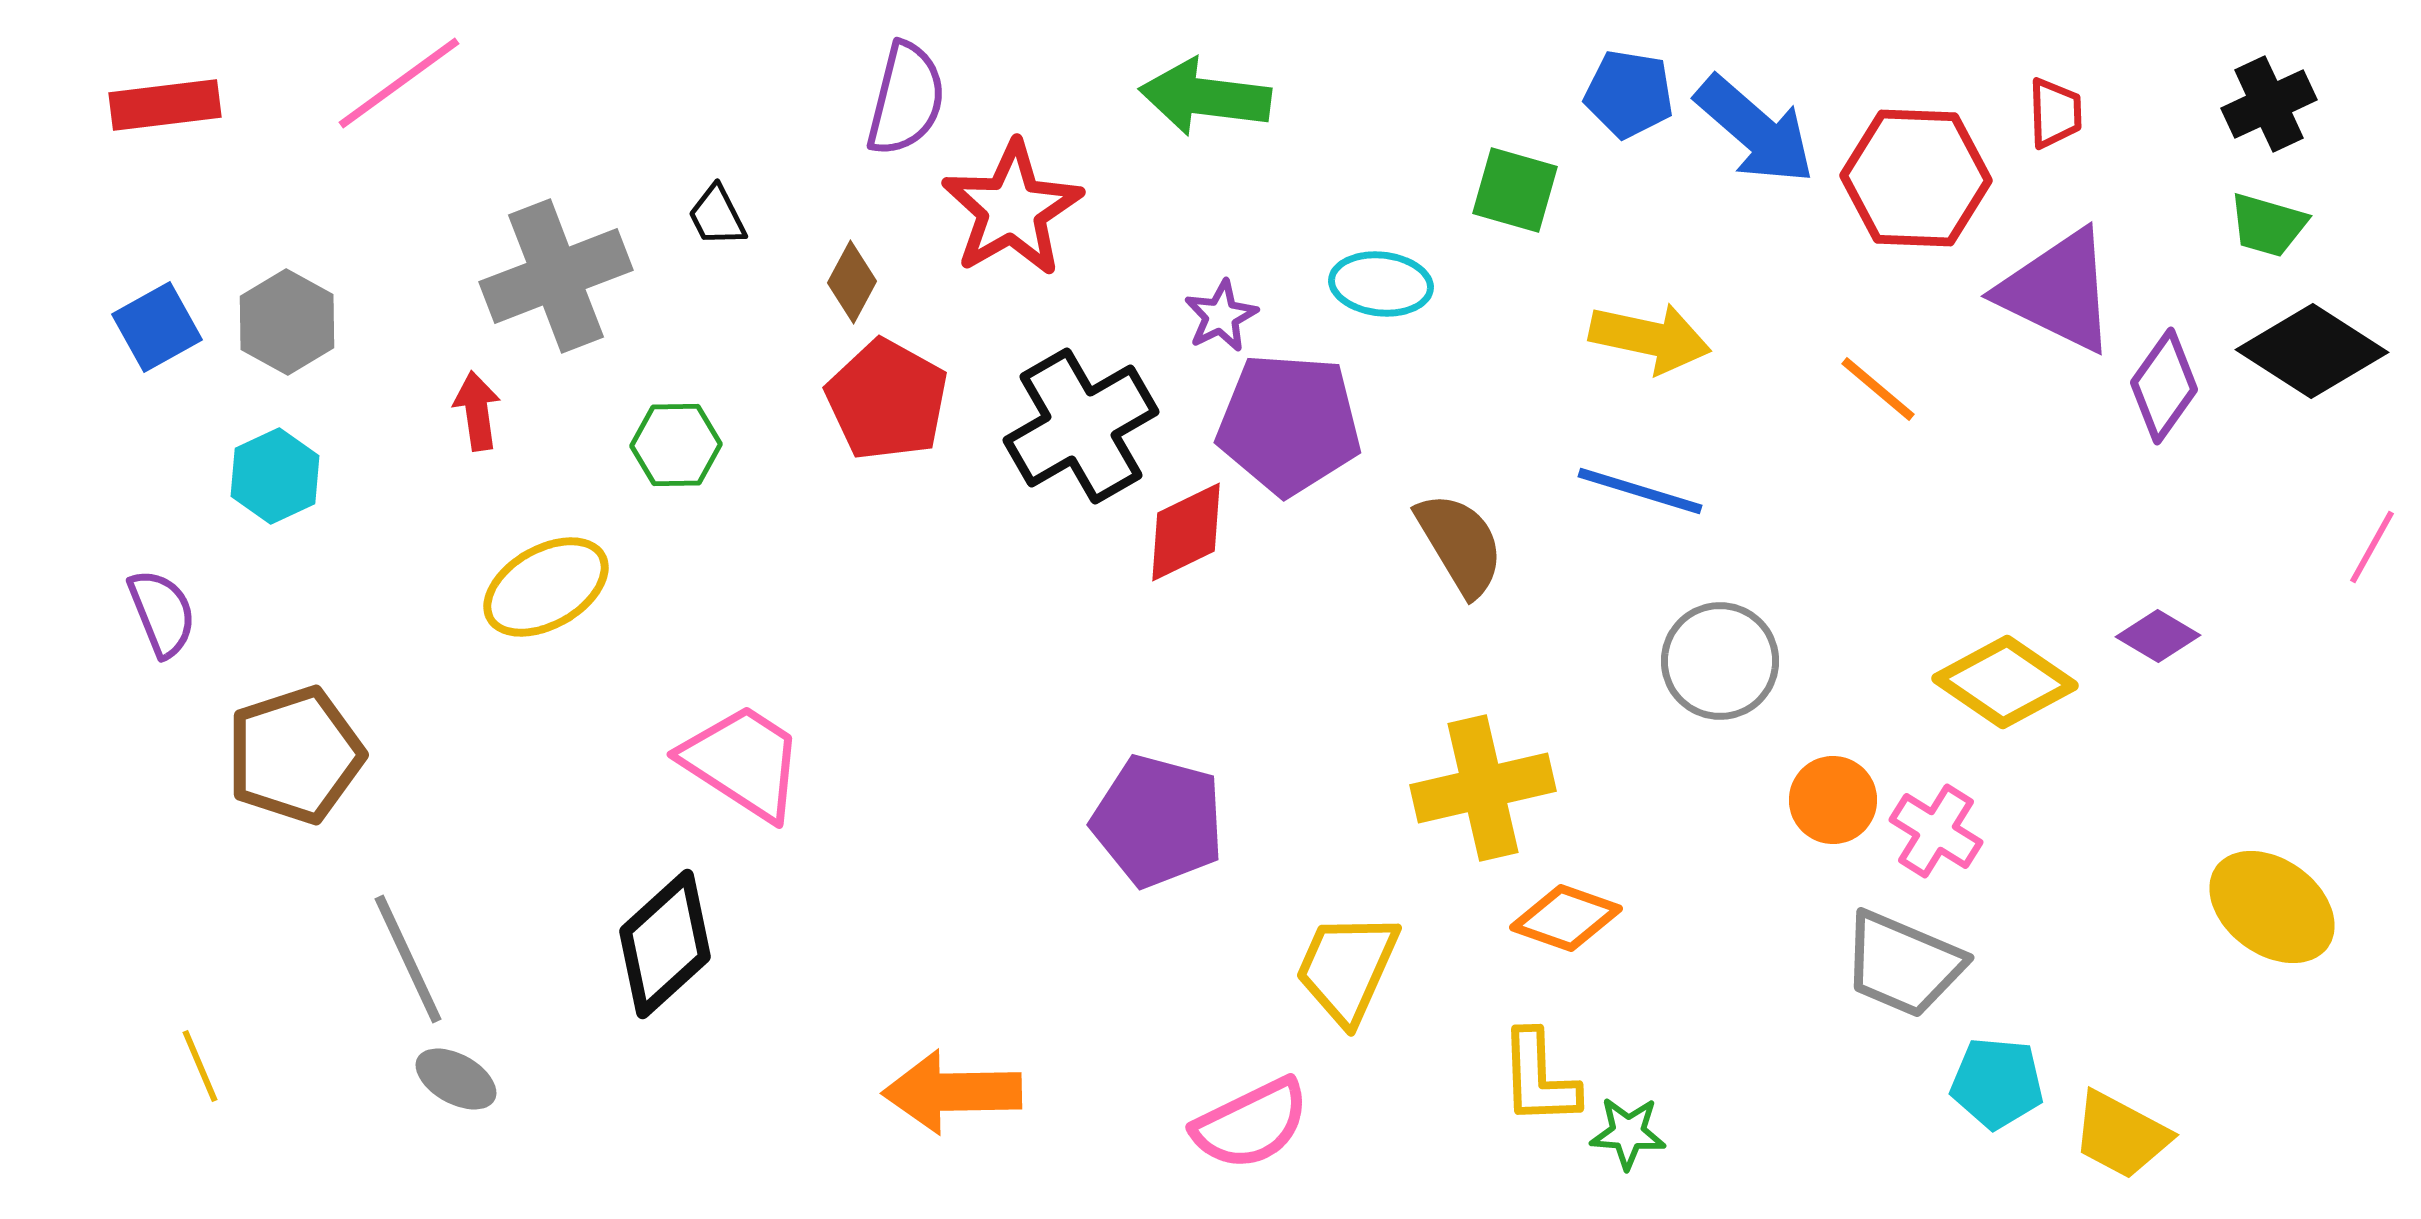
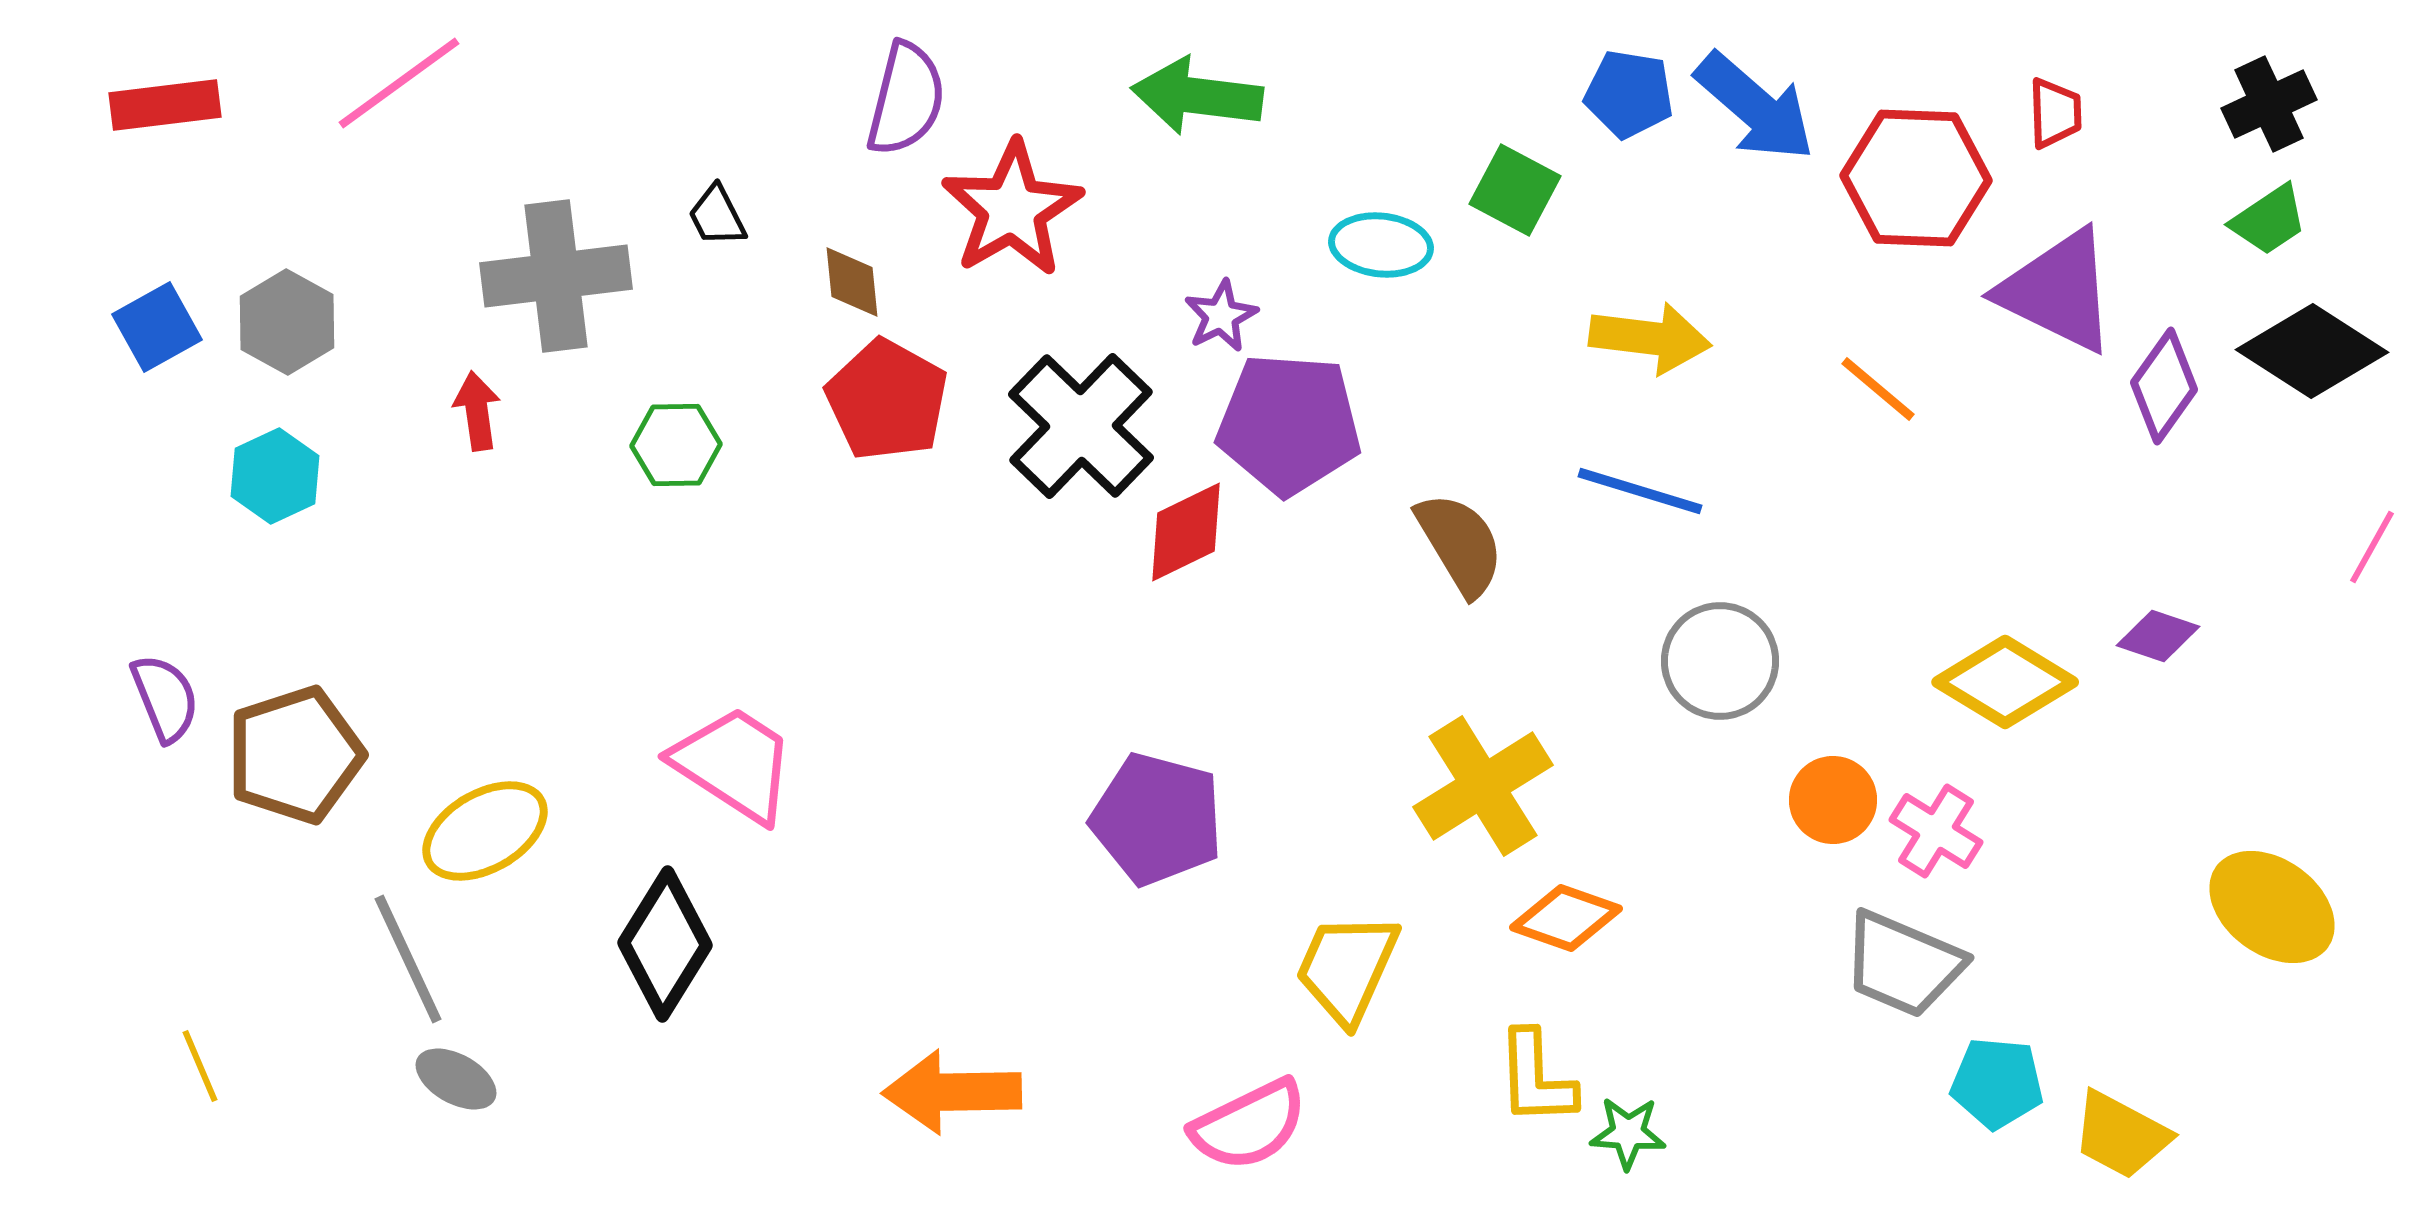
green arrow at (1205, 97): moved 8 px left, 1 px up
blue arrow at (1755, 130): moved 23 px up
green square at (1515, 190): rotated 12 degrees clockwise
green trapezoid at (2268, 225): moved 1 px right, 5 px up; rotated 50 degrees counterclockwise
gray cross at (556, 276): rotated 14 degrees clockwise
brown diamond at (852, 282): rotated 34 degrees counterclockwise
cyan ellipse at (1381, 284): moved 39 px up
yellow arrow at (1650, 338): rotated 5 degrees counterclockwise
black cross at (1081, 426): rotated 16 degrees counterclockwise
yellow ellipse at (546, 587): moved 61 px left, 244 px down
purple semicircle at (162, 613): moved 3 px right, 85 px down
purple diamond at (2158, 636): rotated 12 degrees counterclockwise
yellow diamond at (2005, 682): rotated 3 degrees counterclockwise
pink trapezoid at (743, 762): moved 9 px left, 2 px down
yellow cross at (1483, 788): moved 2 px up; rotated 19 degrees counterclockwise
purple pentagon at (1158, 821): moved 1 px left, 2 px up
black diamond at (665, 944): rotated 16 degrees counterclockwise
yellow L-shape at (1539, 1078): moved 3 px left
pink semicircle at (1251, 1124): moved 2 px left, 1 px down
